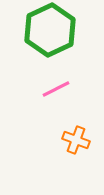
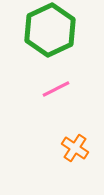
orange cross: moved 1 px left, 8 px down; rotated 12 degrees clockwise
